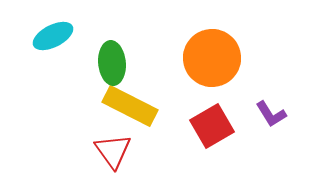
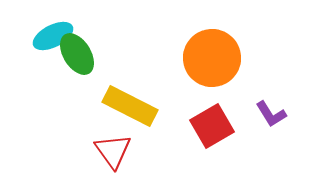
green ellipse: moved 35 px left, 9 px up; rotated 27 degrees counterclockwise
